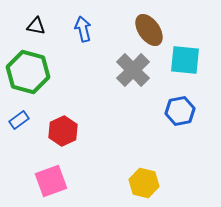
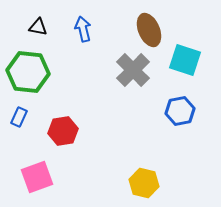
black triangle: moved 2 px right, 1 px down
brown ellipse: rotated 12 degrees clockwise
cyan square: rotated 12 degrees clockwise
green hexagon: rotated 9 degrees counterclockwise
blue rectangle: moved 3 px up; rotated 30 degrees counterclockwise
red hexagon: rotated 16 degrees clockwise
pink square: moved 14 px left, 4 px up
